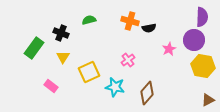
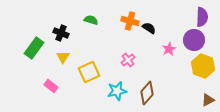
green semicircle: moved 2 px right; rotated 32 degrees clockwise
black semicircle: rotated 136 degrees counterclockwise
yellow hexagon: rotated 10 degrees clockwise
cyan star: moved 2 px right, 4 px down; rotated 24 degrees counterclockwise
